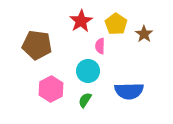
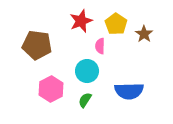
red star: rotated 10 degrees clockwise
cyan circle: moved 1 px left
